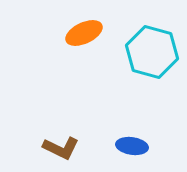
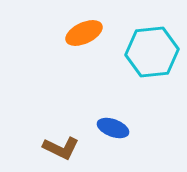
cyan hexagon: rotated 21 degrees counterclockwise
blue ellipse: moved 19 px left, 18 px up; rotated 12 degrees clockwise
